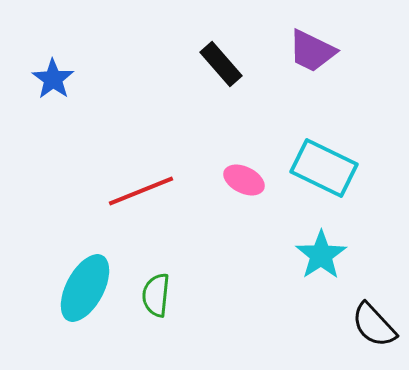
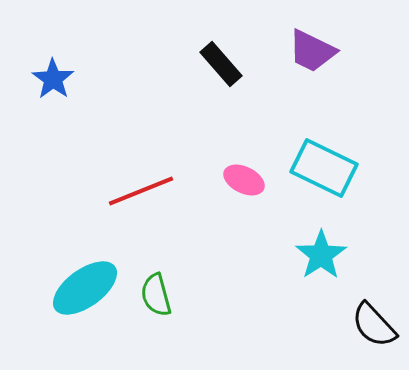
cyan ellipse: rotated 26 degrees clockwise
green semicircle: rotated 21 degrees counterclockwise
